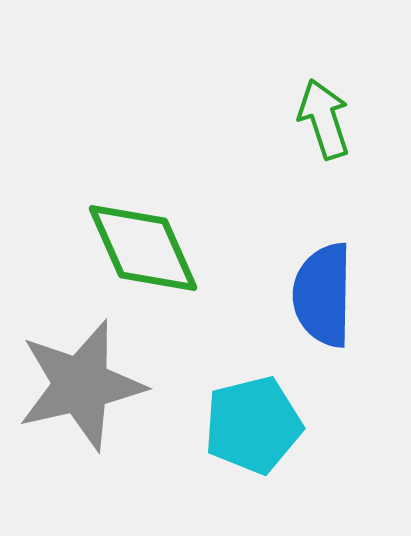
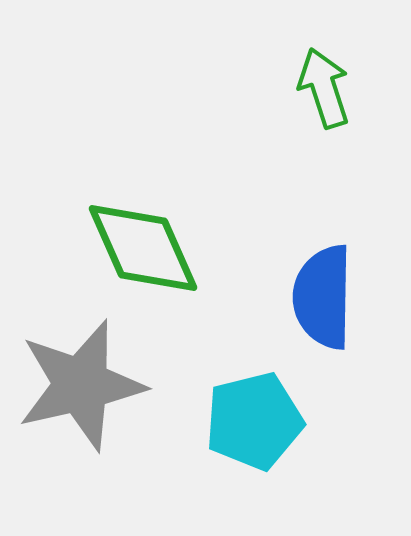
green arrow: moved 31 px up
blue semicircle: moved 2 px down
cyan pentagon: moved 1 px right, 4 px up
